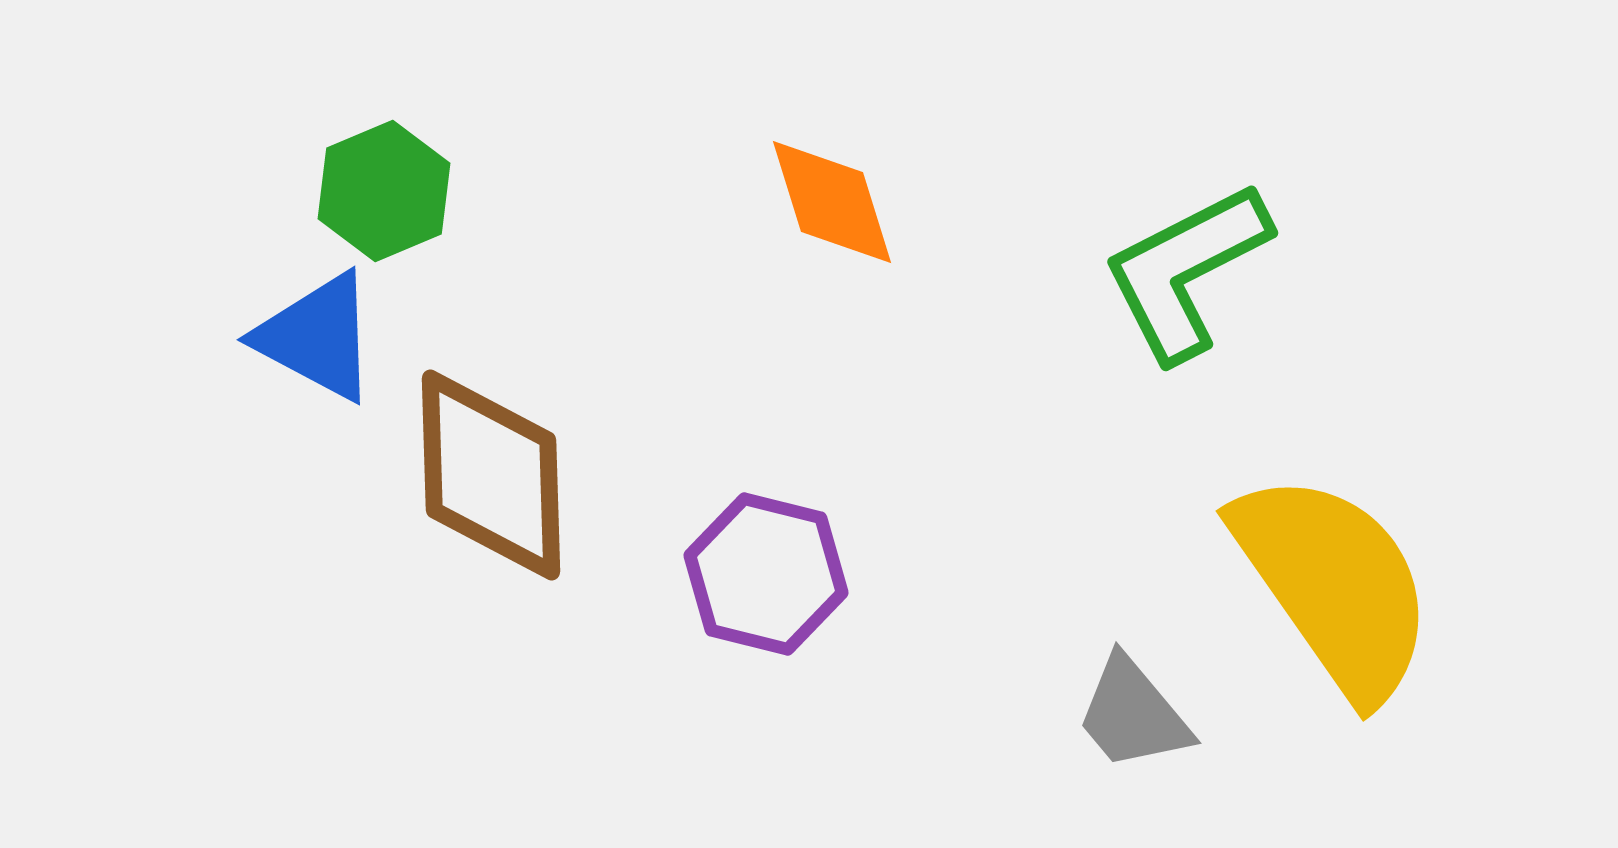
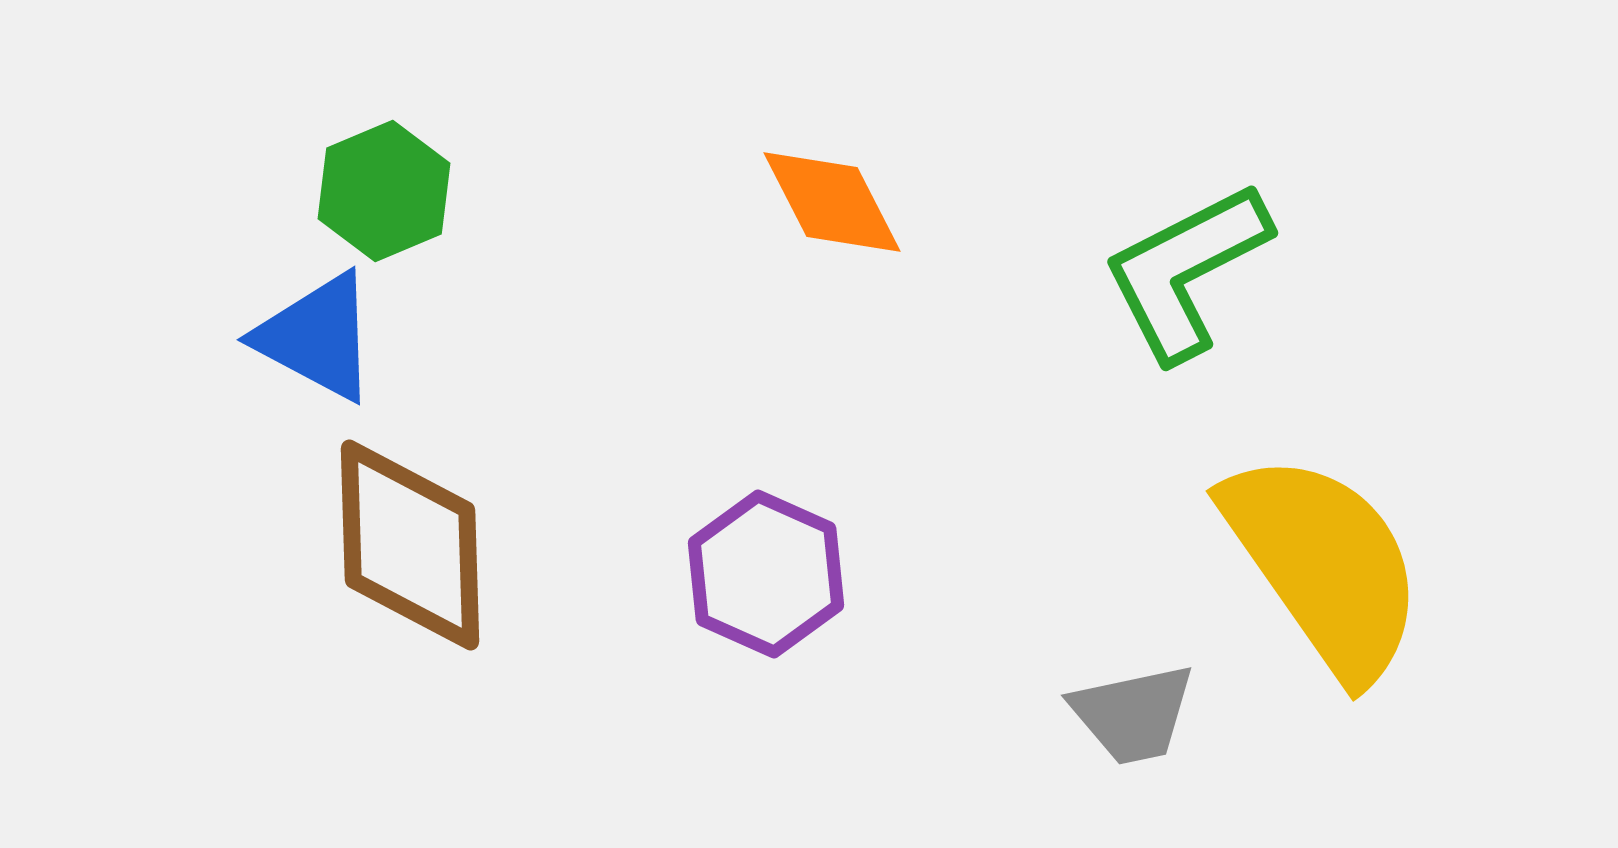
orange diamond: rotated 10 degrees counterclockwise
brown diamond: moved 81 px left, 70 px down
purple hexagon: rotated 10 degrees clockwise
yellow semicircle: moved 10 px left, 20 px up
gray trapezoid: rotated 62 degrees counterclockwise
